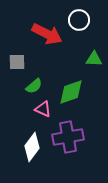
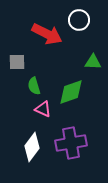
green triangle: moved 1 px left, 3 px down
green semicircle: rotated 114 degrees clockwise
purple cross: moved 3 px right, 6 px down
